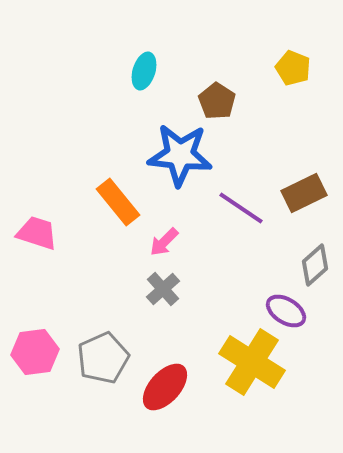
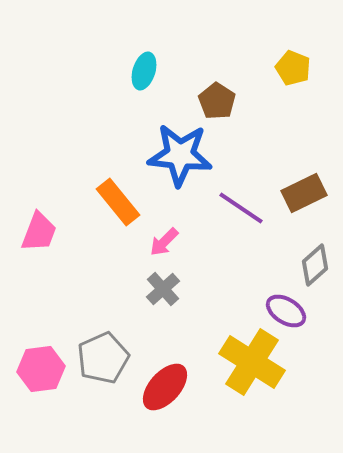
pink trapezoid: moved 2 px right, 1 px up; rotated 93 degrees clockwise
pink hexagon: moved 6 px right, 17 px down
